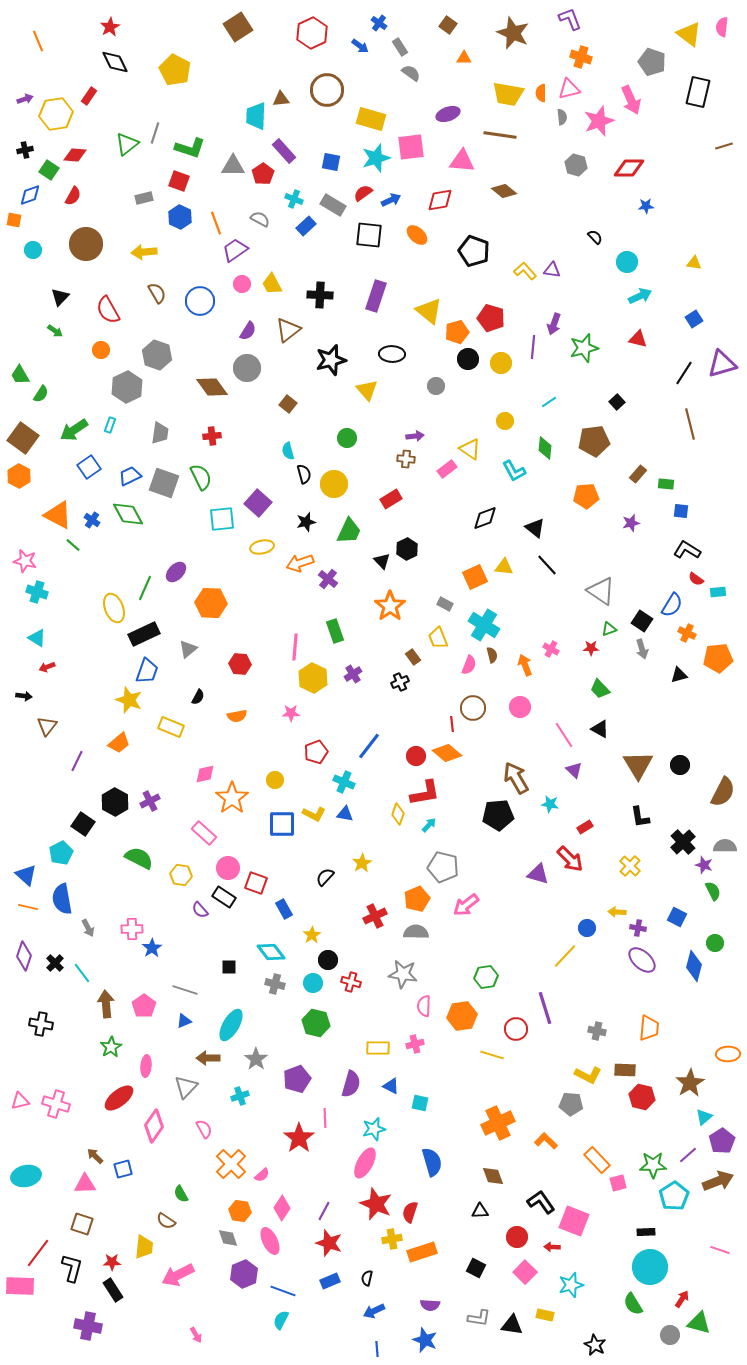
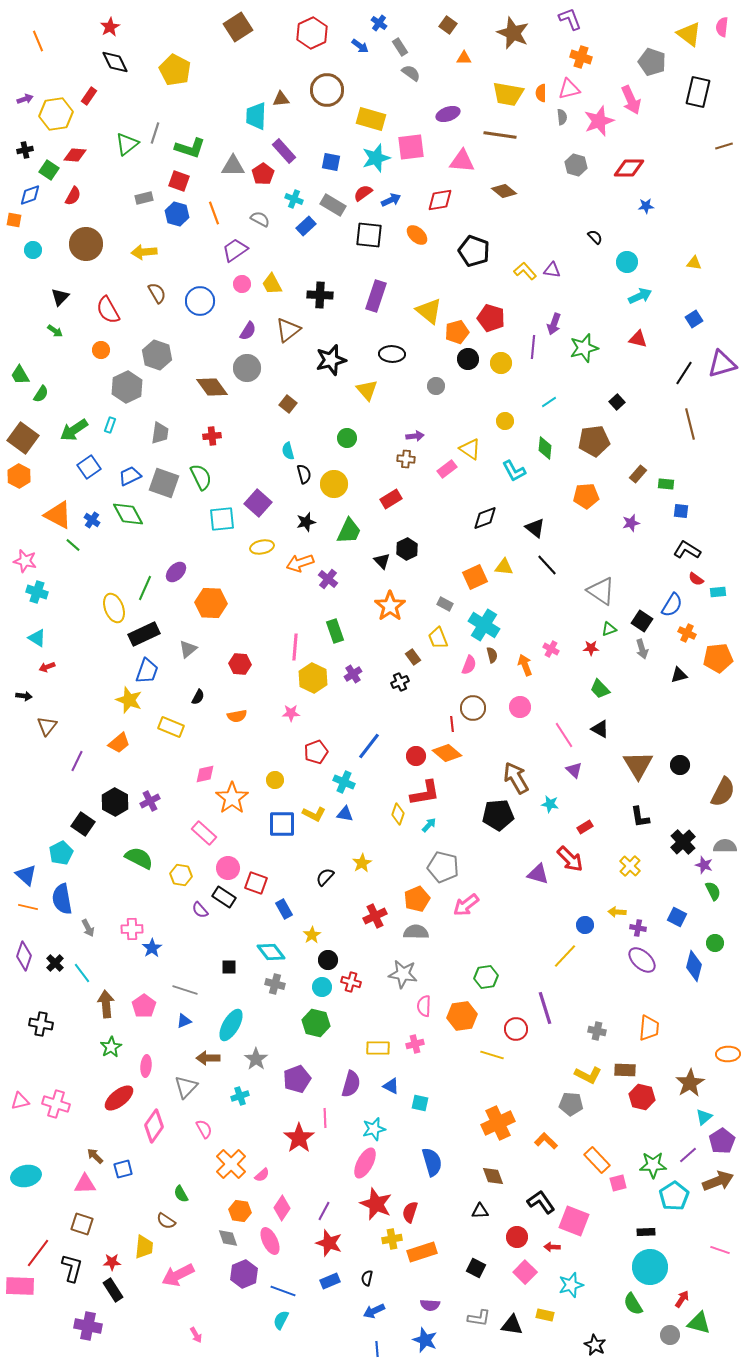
blue hexagon at (180, 217): moved 3 px left, 3 px up; rotated 10 degrees counterclockwise
orange line at (216, 223): moved 2 px left, 10 px up
blue circle at (587, 928): moved 2 px left, 3 px up
cyan circle at (313, 983): moved 9 px right, 4 px down
